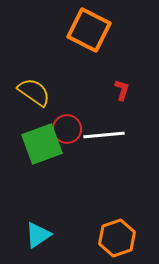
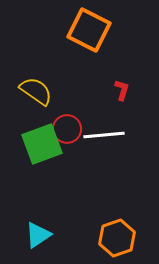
yellow semicircle: moved 2 px right, 1 px up
